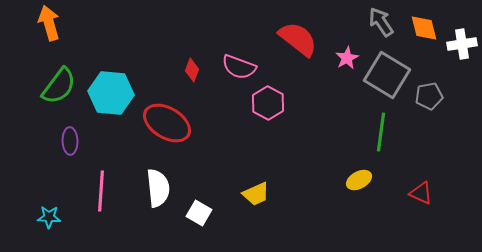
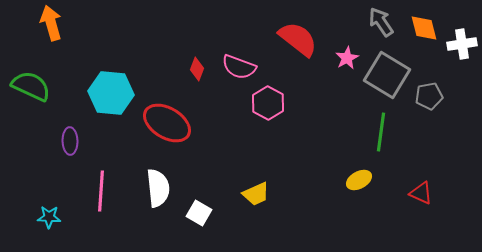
orange arrow: moved 2 px right
red diamond: moved 5 px right, 1 px up
green semicircle: moved 28 px left; rotated 102 degrees counterclockwise
